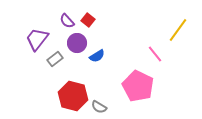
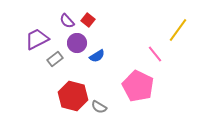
purple trapezoid: rotated 25 degrees clockwise
